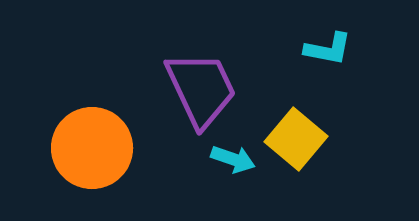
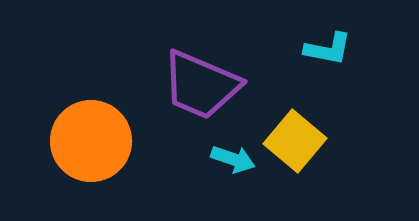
purple trapezoid: moved 4 px up; rotated 138 degrees clockwise
yellow square: moved 1 px left, 2 px down
orange circle: moved 1 px left, 7 px up
